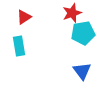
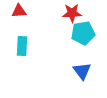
red star: rotated 18 degrees clockwise
red triangle: moved 5 px left, 6 px up; rotated 28 degrees clockwise
cyan rectangle: moved 3 px right; rotated 12 degrees clockwise
